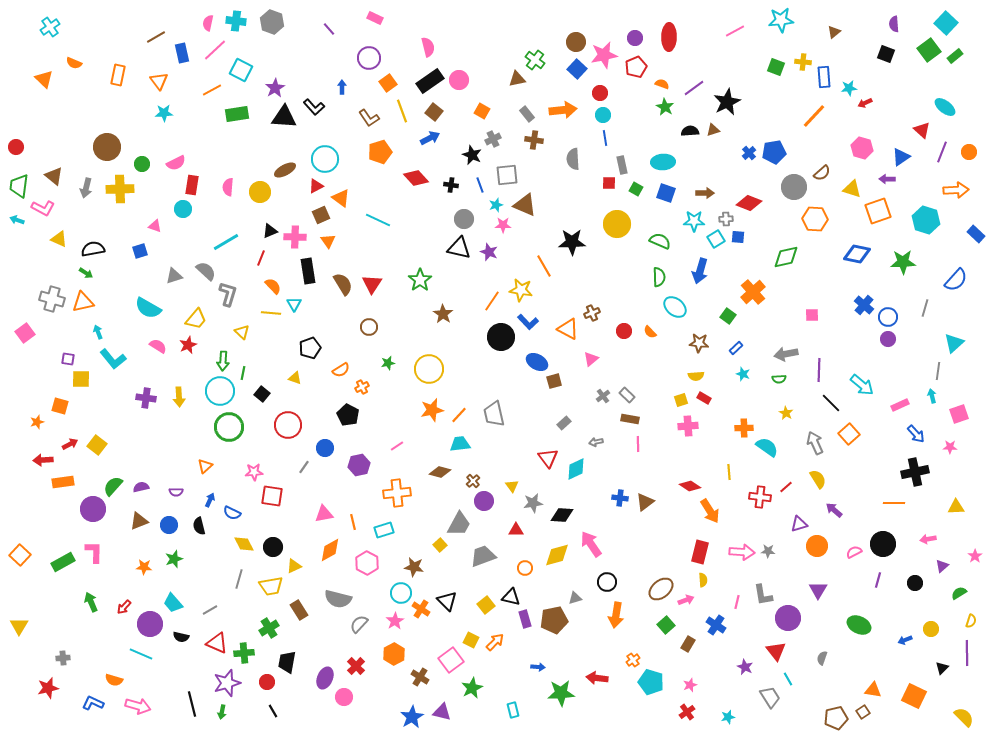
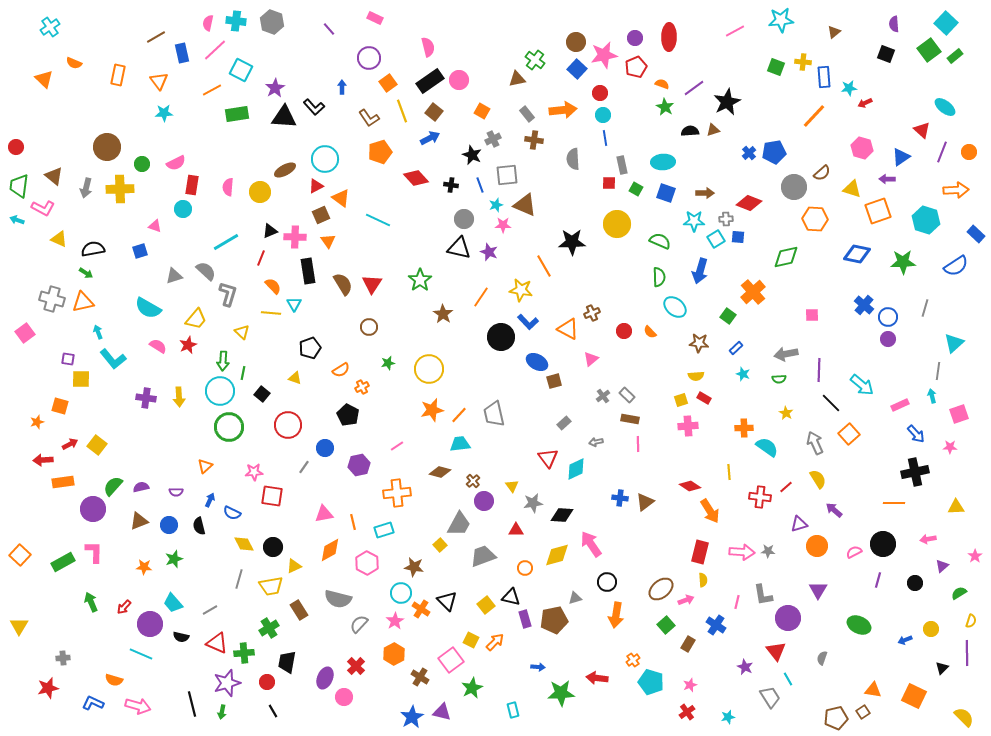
blue semicircle at (956, 280): moved 14 px up; rotated 15 degrees clockwise
orange line at (492, 301): moved 11 px left, 4 px up
